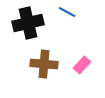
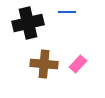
blue line: rotated 30 degrees counterclockwise
pink rectangle: moved 4 px left, 1 px up
